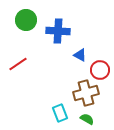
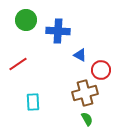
red circle: moved 1 px right
brown cross: moved 1 px left
cyan rectangle: moved 27 px left, 11 px up; rotated 18 degrees clockwise
green semicircle: rotated 32 degrees clockwise
